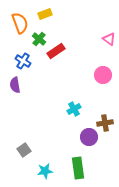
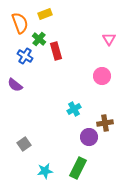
pink triangle: rotated 24 degrees clockwise
red rectangle: rotated 72 degrees counterclockwise
blue cross: moved 2 px right, 5 px up
pink circle: moved 1 px left, 1 px down
purple semicircle: rotated 42 degrees counterclockwise
gray square: moved 6 px up
green rectangle: rotated 35 degrees clockwise
